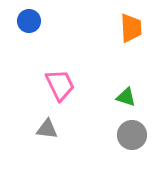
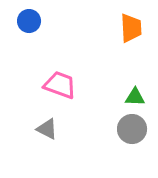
pink trapezoid: rotated 44 degrees counterclockwise
green triangle: moved 9 px right; rotated 15 degrees counterclockwise
gray triangle: rotated 20 degrees clockwise
gray circle: moved 6 px up
